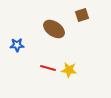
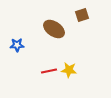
red line: moved 1 px right, 3 px down; rotated 28 degrees counterclockwise
